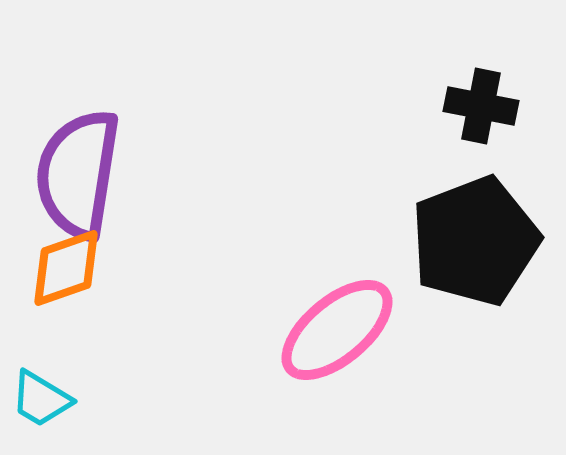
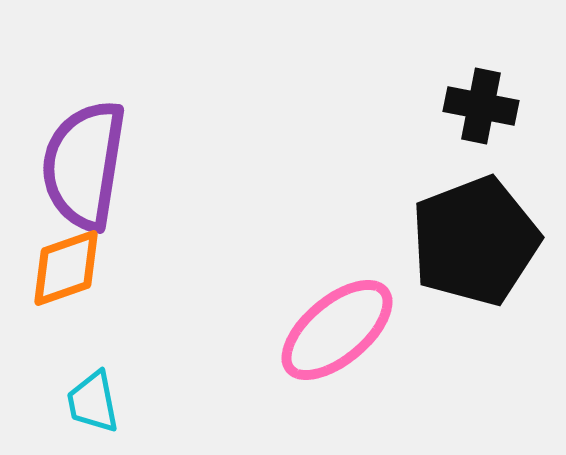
purple semicircle: moved 6 px right, 9 px up
cyan trapezoid: moved 52 px right, 3 px down; rotated 48 degrees clockwise
